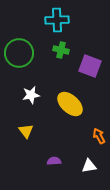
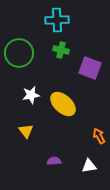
purple square: moved 2 px down
yellow ellipse: moved 7 px left
